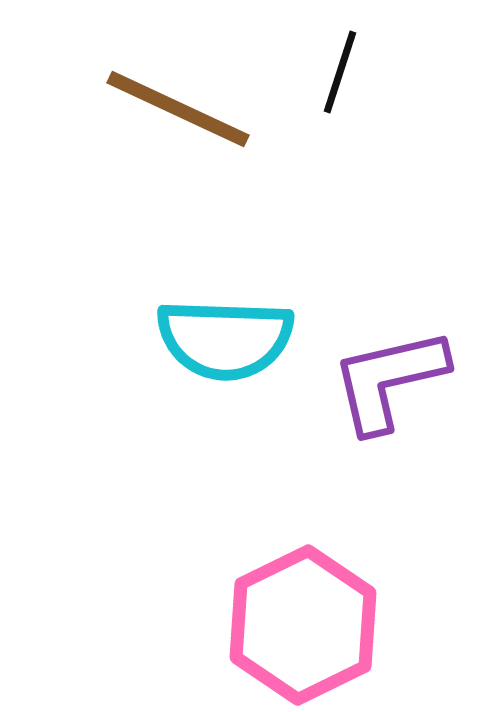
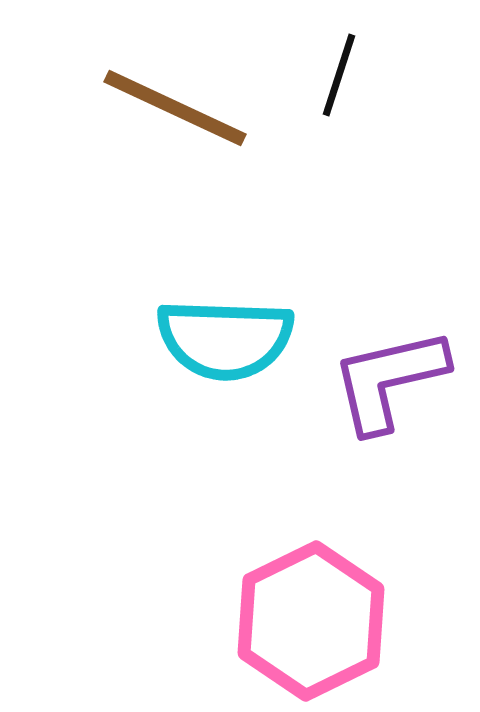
black line: moved 1 px left, 3 px down
brown line: moved 3 px left, 1 px up
pink hexagon: moved 8 px right, 4 px up
